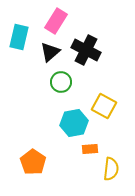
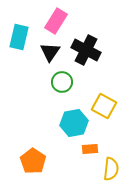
black triangle: rotated 15 degrees counterclockwise
green circle: moved 1 px right
orange pentagon: moved 1 px up
